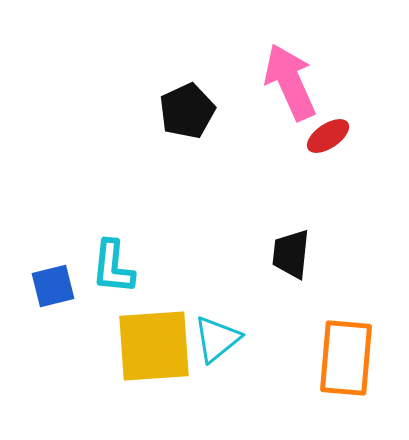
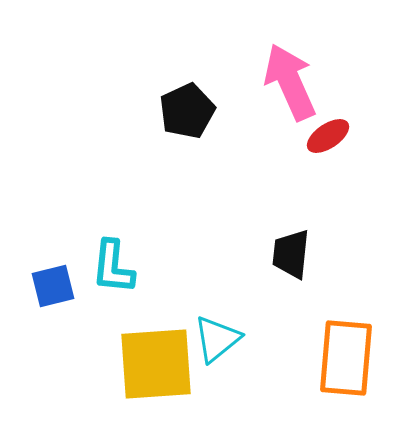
yellow square: moved 2 px right, 18 px down
